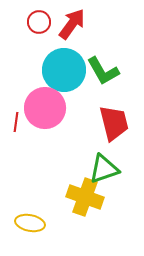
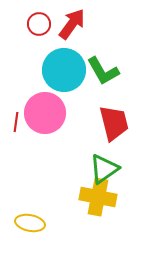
red circle: moved 2 px down
pink circle: moved 5 px down
green triangle: rotated 16 degrees counterclockwise
yellow cross: moved 13 px right; rotated 9 degrees counterclockwise
